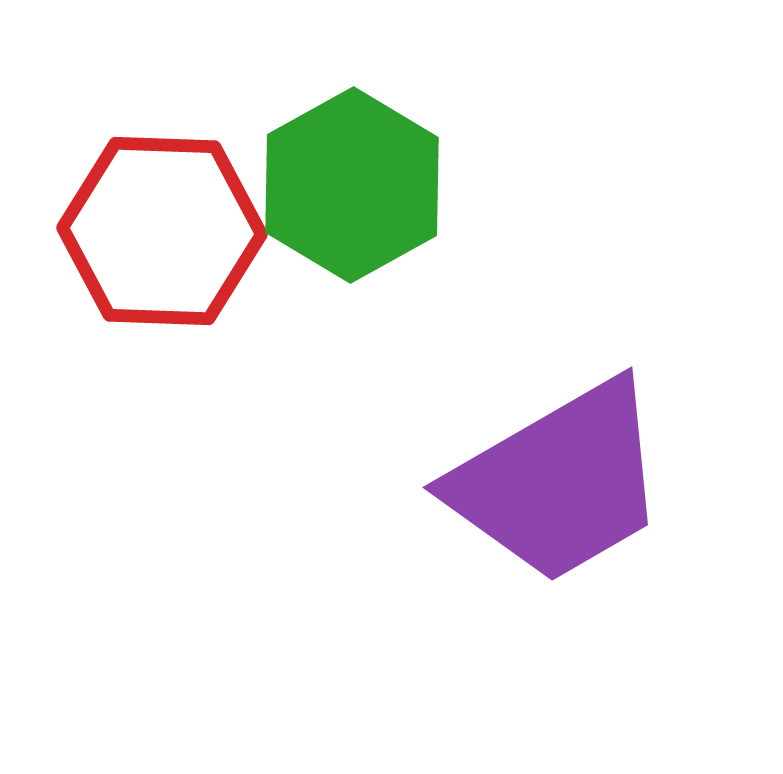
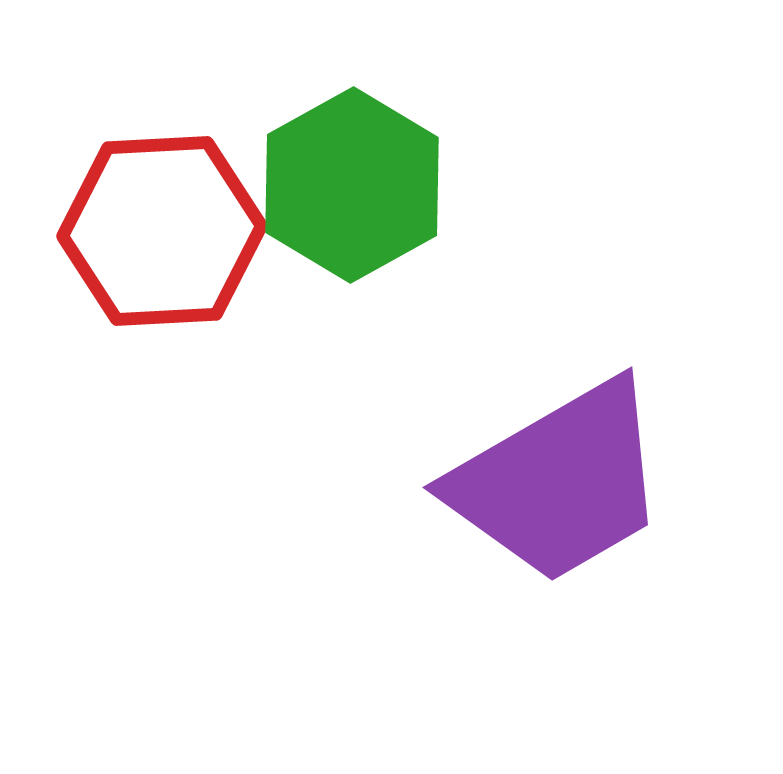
red hexagon: rotated 5 degrees counterclockwise
